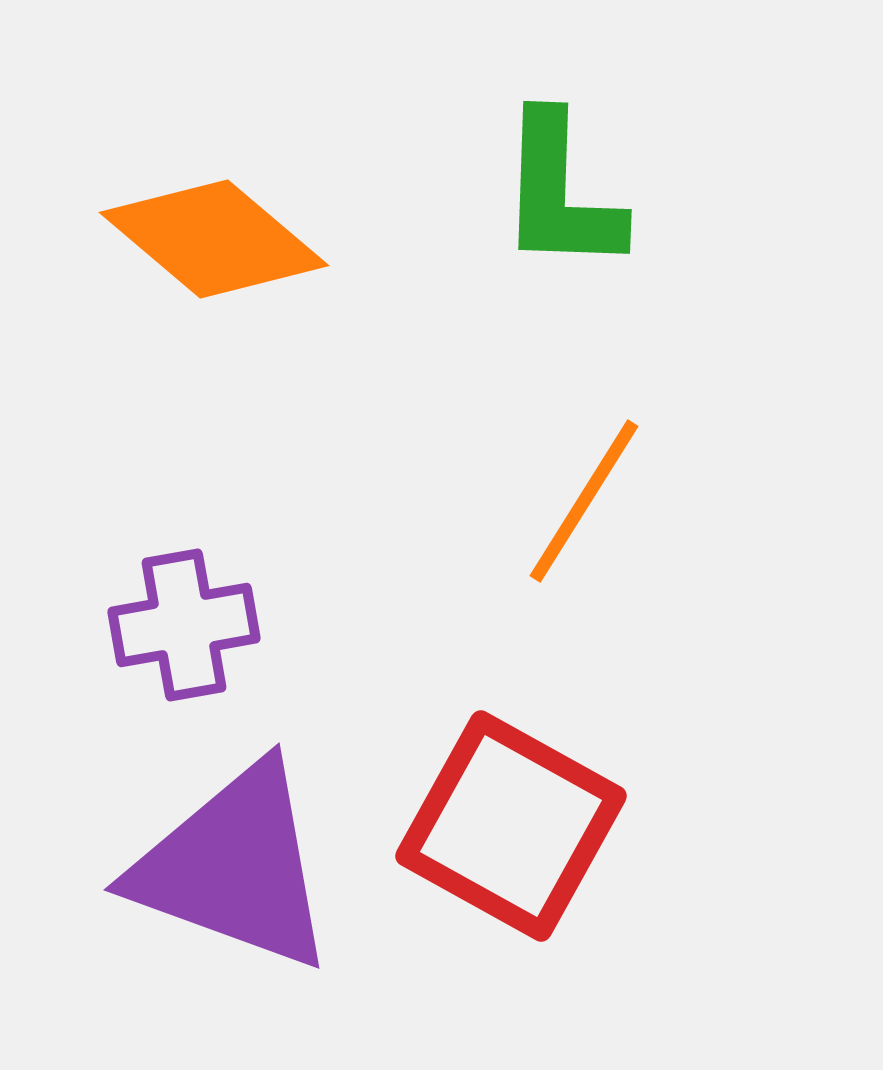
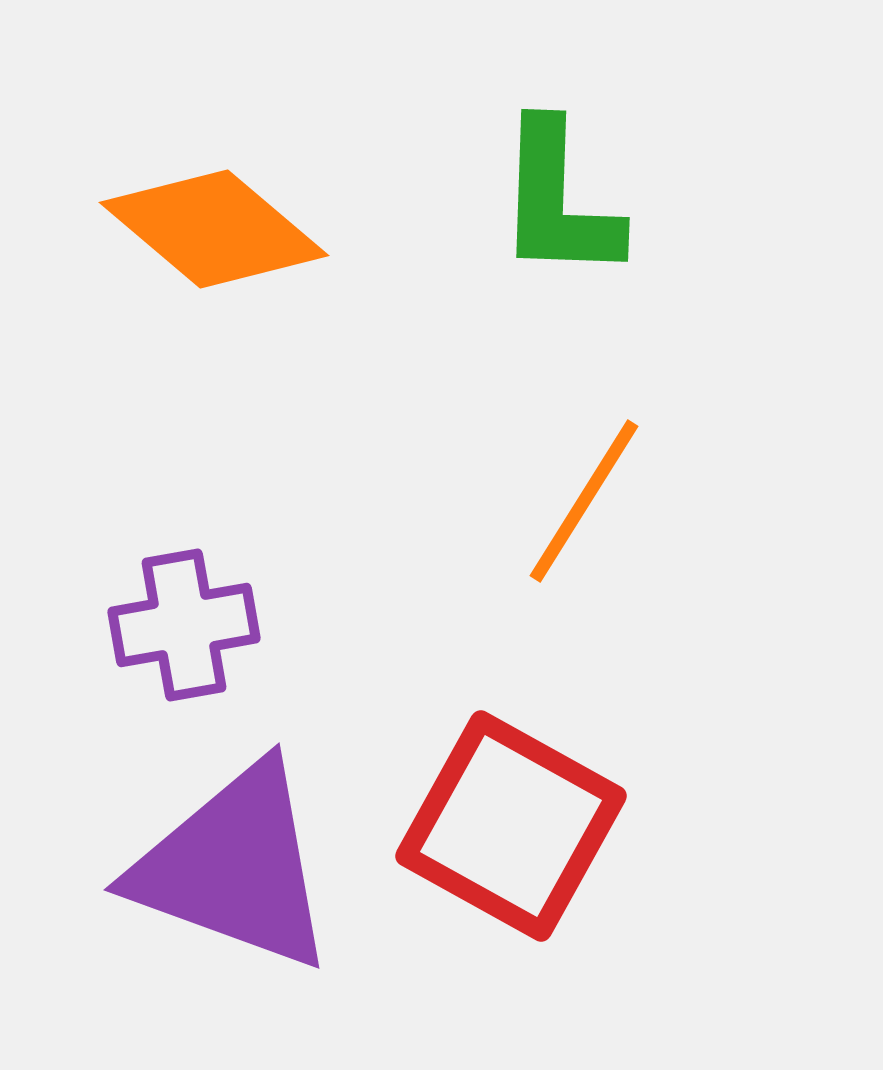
green L-shape: moved 2 px left, 8 px down
orange diamond: moved 10 px up
